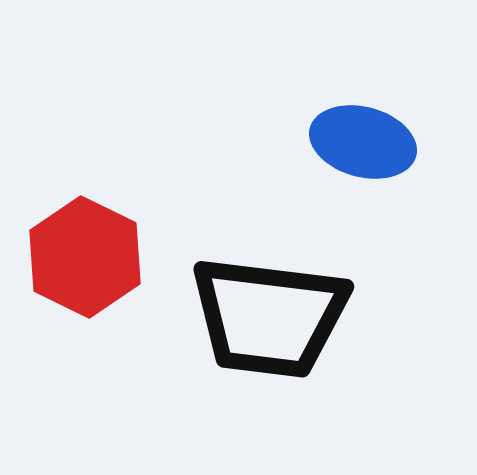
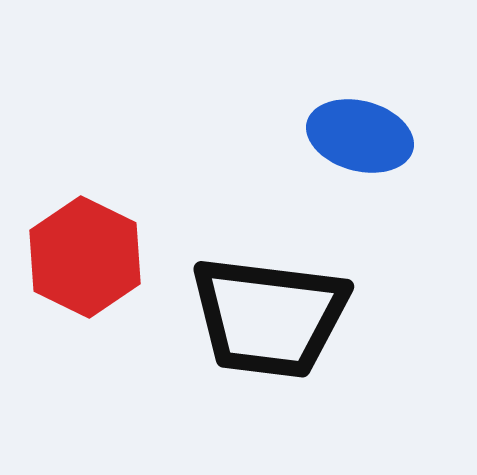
blue ellipse: moved 3 px left, 6 px up
